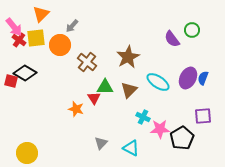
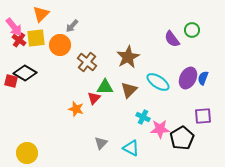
red triangle: rotated 16 degrees clockwise
